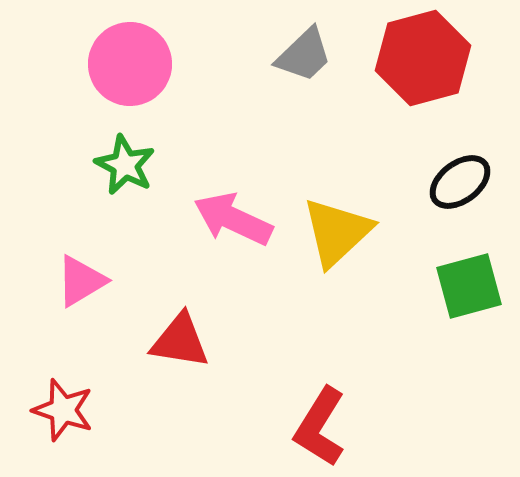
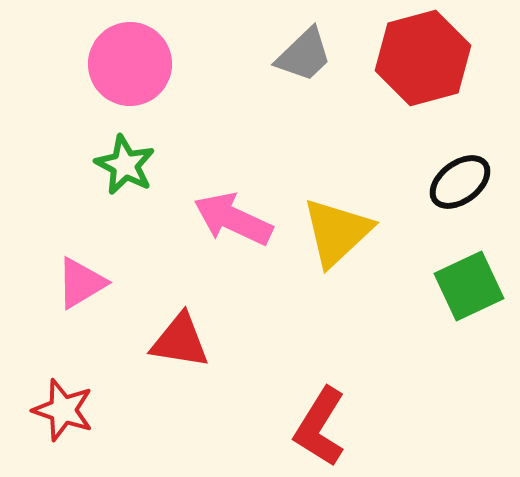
pink triangle: moved 2 px down
green square: rotated 10 degrees counterclockwise
